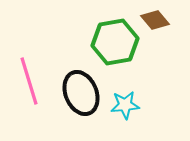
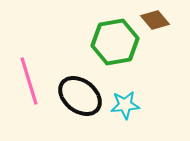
black ellipse: moved 1 px left, 3 px down; rotated 30 degrees counterclockwise
